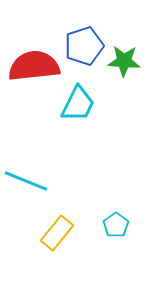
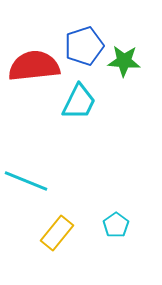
cyan trapezoid: moved 1 px right, 2 px up
